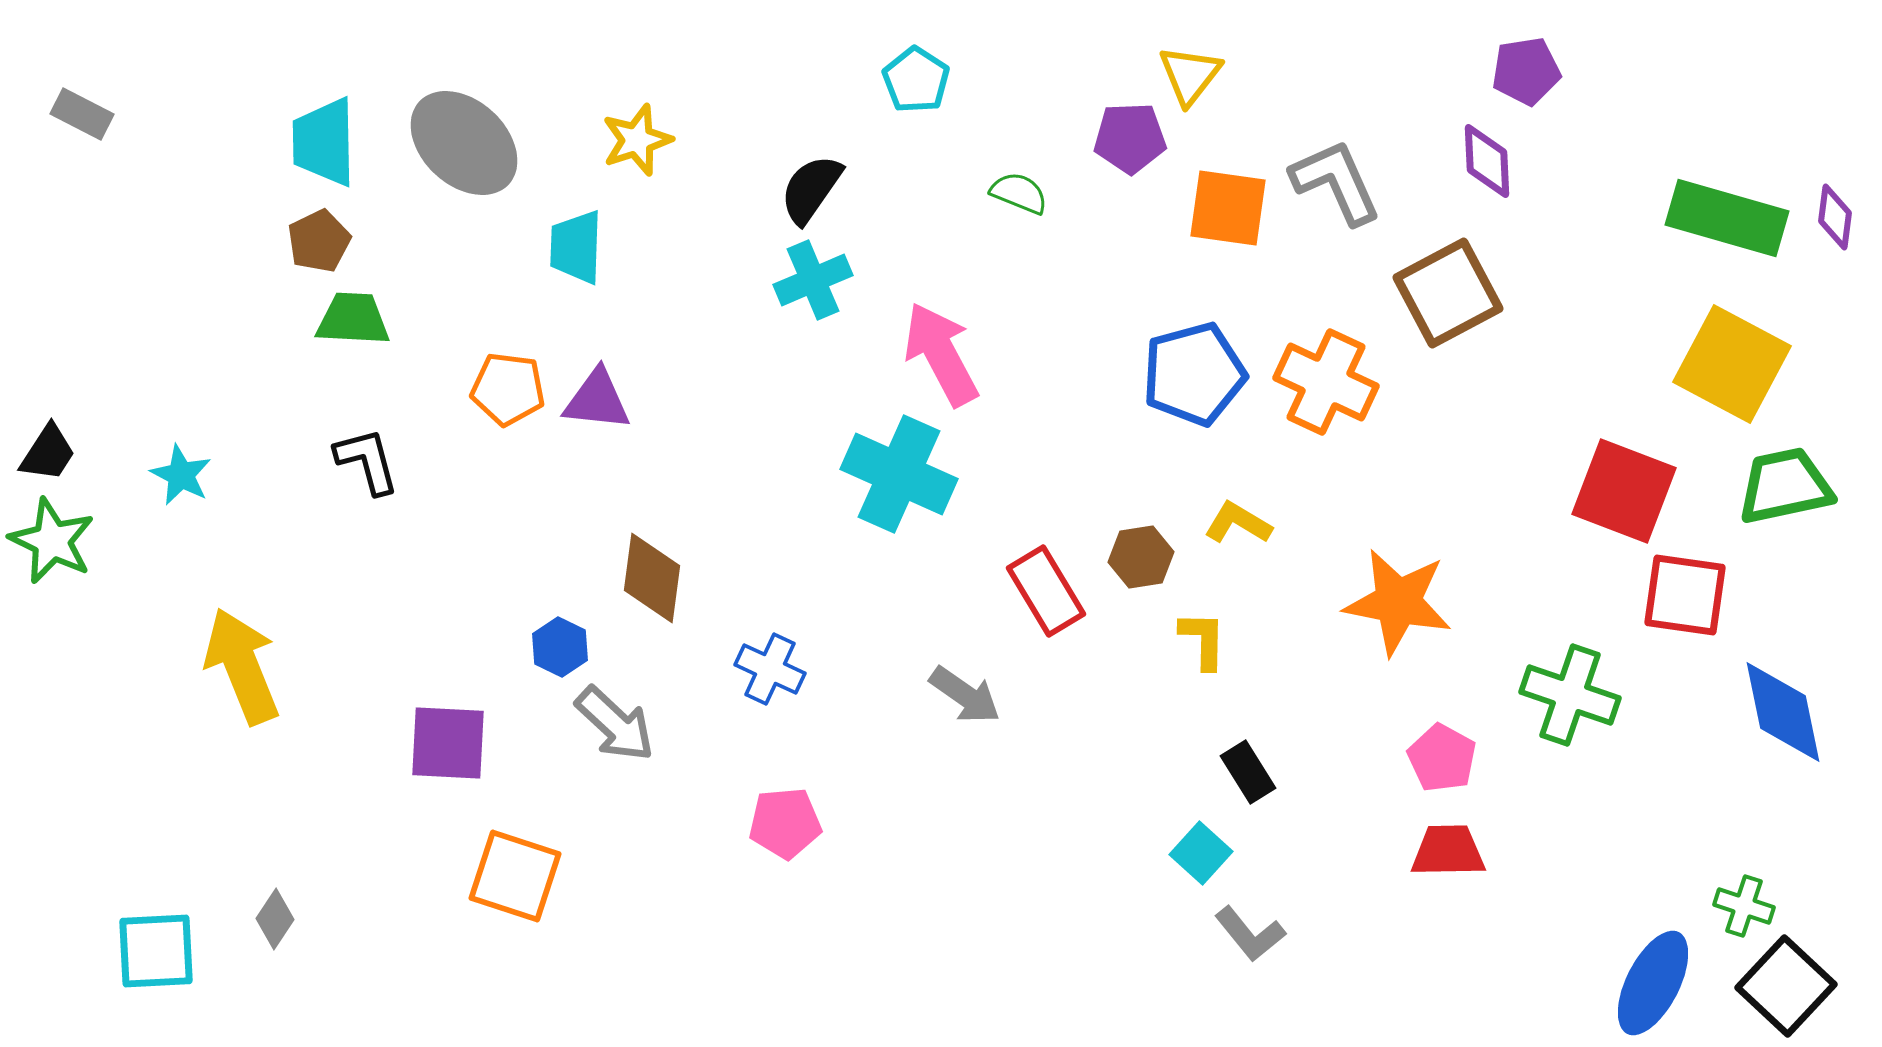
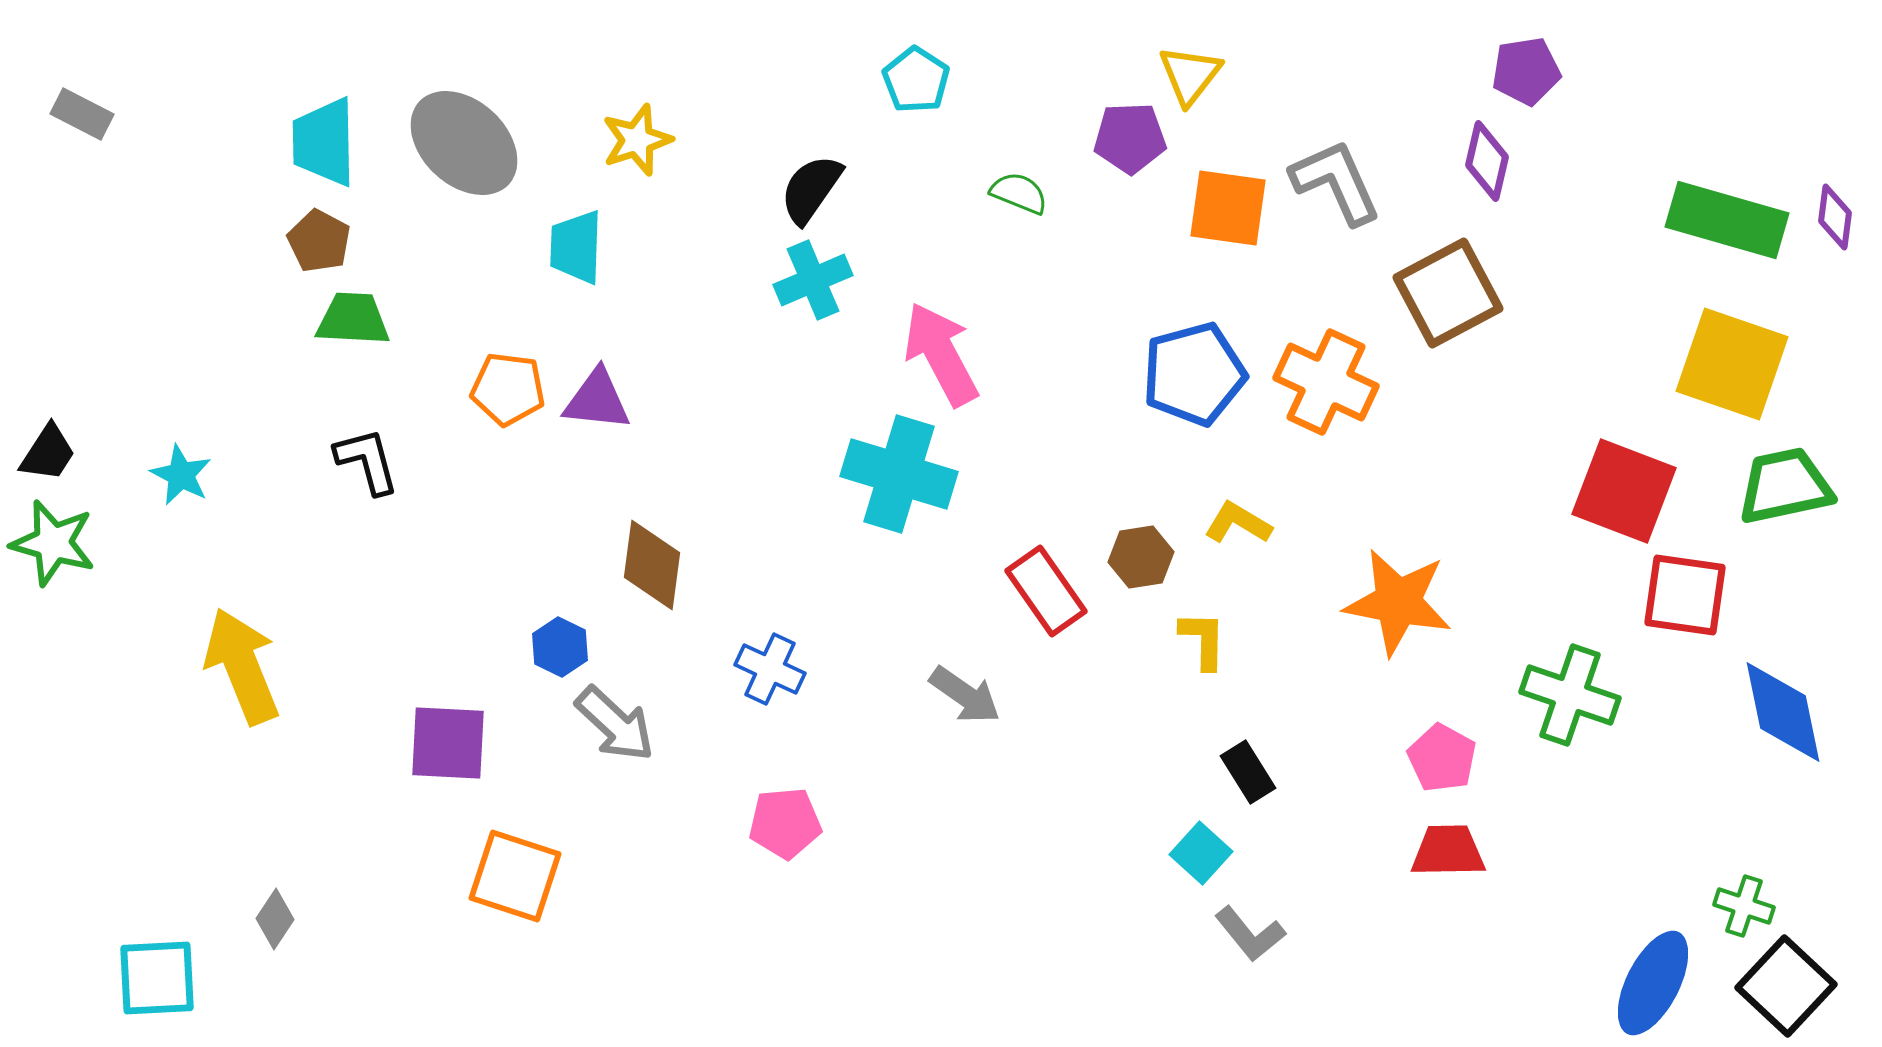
purple diamond at (1487, 161): rotated 16 degrees clockwise
green rectangle at (1727, 218): moved 2 px down
brown pentagon at (319, 241): rotated 18 degrees counterclockwise
yellow square at (1732, 364): rotated 9 degrees counterclockwise
cyan cross at (899, 474): rotated 7 degrees counterclockwise
green star at (52, 541): moved 1 px right, 2 px down; rotated 10 degrees counterclockwise
brown diamond at (652, 578): moved 13 px up
red rectangle at (1046, 591): rotated 4 degrees counterclockwise
cyan square at (156, 951): moved 1 px right, 27 px down
